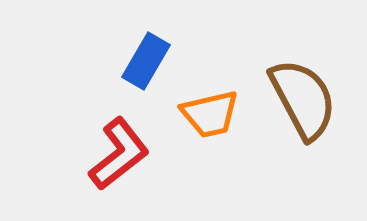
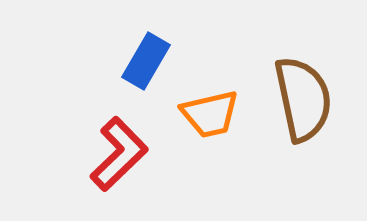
brown semicircle: rotated 16 degrees clockwise
red L-shape: rotated 6 degrees counterclockwise
